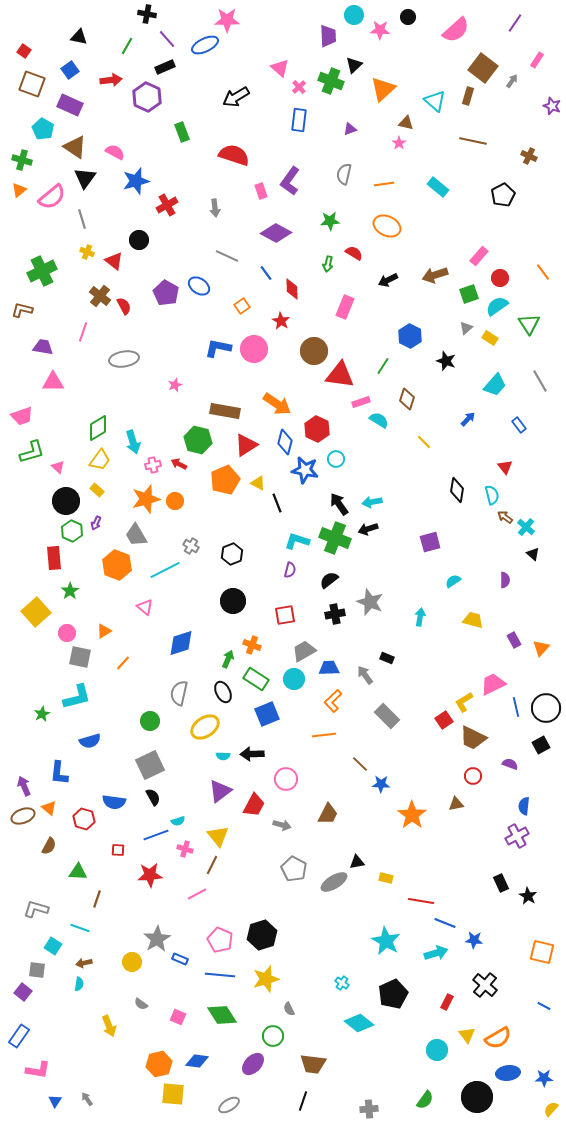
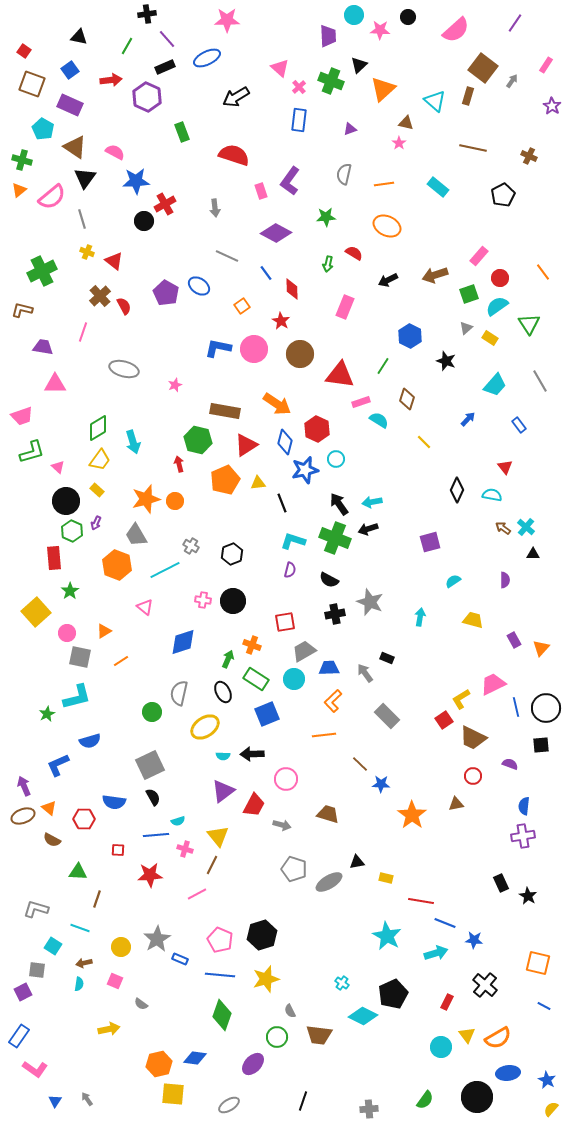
black cross at (147, 14): rotated 18 degrees counterclockwise
blue ellipse at (205, 45): moved 2 px right, 13 px down
pink rectangle at (537, 60): moved 9 px right, 5 px down
black triangle at (354, 65): moved 5 px right
purple star at (552, 106): rotated 12 degrees clockwise
brown line at (473, 141): moved 7 px down
blue star at (136, 181): rotated 12 degrees clockwise
red cross at (167, 205): moved 2 px left, 1 px up
green star at (330, 221): moved 4 px left, 4 px up
black circle at (139, 240): moved 5 px right, 19 px up
brown cross at (100, 296): rotated 10 degrees clockwise
brown circle at (314, 351): moved 14 px left, 3 px down
gray ellipse at (124, 359): moved 10 px down; rotated 24 degrees clockwise
pink triangle at (53, 382): moved 2 px right, 2 px down
red arrow at (179, 464): rotated 49 degrees clockwise
pink cross at (153, 465): moved 50 px right, 135 px down; rotated 21 degrees clockwise
blue star at (305, 470): rotated 24 degrees counterclockwise
yellow triangle at (258, 483): rotated 35 degrees counterclockwise
black diamond at (457, 490): rotated 15 degrees clockwise
cyan semicircle at (492, 495): rotated 66 degrees counterclockwise
black line at (277, 503): moved 5 px right
brown arrow at (505, 517): moved 2 px left, 11 px down
cyan L-shape at (297, 541): moved 4 px left
black triangle at (533, 554): rotated 40 degrees counterclockwise
black semicircle at (329, 580): rotated 114 degrees counterclockwise
red square at (285, 615): moved 7 px down
blue diamond at (181, 643): moved 2 px right, 1 px up
orange line at (123, 663): moved 2 px left, 2 px up; rotated 14 degrees clockwise
gray arrow at (365, 675): moved 2 px up
yellow L-shape at (464, 702): moved 3 px left, 3 px up
green star at (42, 714): moved 5 px right
green circle at (150, 721): moved 2 px right, 9 px up
black square at (541, 745): rotated 24 degrees clockwise
blue L-shape at (59, 773): moved 1 px left, 8 px up; rotated 60 degrees clockwise
purple triangle at (220, 791): moved 3 px right
brown trapezoid at (328, 814): rotated 100 degrees counterclockwise
red hexagon at (84, 819): rotated 15 degrees counterclockwise
blue line at (156, 835): rotated 15 degrees clockwise
purple cross at (517, 836): moved 6 px right; rotated 20 degrees clockwise
brown semicircle at (49, 846): moved 3 px right, 6 px up; rotated 90 degrees clockwise
gray pentagon at (294, 869): rotated 10 degrees counterclockwise
gray ellipse at (334, 882): moved 5 px left
cyan star at (386, 941): moved 1 px right, 5 px up
orange square at (542, 952): moved 4 px left, 11 px down
yellow circle at (132, 962): moved 11 px left, 15 px up
purple square at (23, 992): rotated 24 degrees clockwise
gray semicircle at (289, 1009): moved 1 px right, 2 px down
green diamond at (222, 1015): rotated 52 degrees clockwise
pink square at (178, 1017): moved 63 px left, 36 px up
cyan diamond at (359, 1023): moved 4 px right, 7 px up; rotated 12 degrees counterclockwise
yellow arrow at (109, 1026): moved 3 px down; rotated 80 degrees counterclockwise
green circle at (273, 1036): moved 4 px right, 1 px down
cyan circle at (437, 1050): moved 4 px right, 3 px up
blue diamond at (197, 1061): moved 2 px left, 3 px up
brown trapezoid at (313, 1064): moved 6 px right, 29 px up
pink L-shape at (38, 1070): moved 3 px left, 1 px up; rotated 25 degrees clockwise
blue star at (544, 1078): moved 3 px right, 2 px down; rotated 30 degrees clockwise
